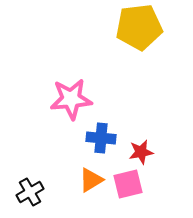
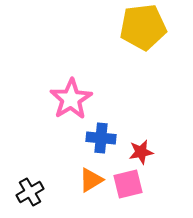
yellow pentagon: moved 4 px right
pink star: rotated 27 degrees counterclockwise
